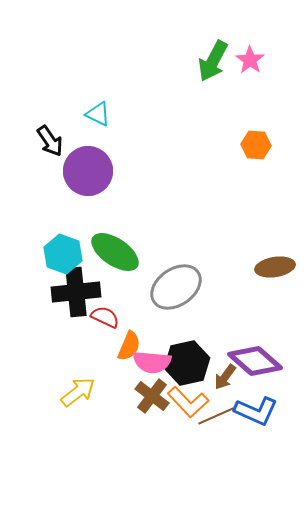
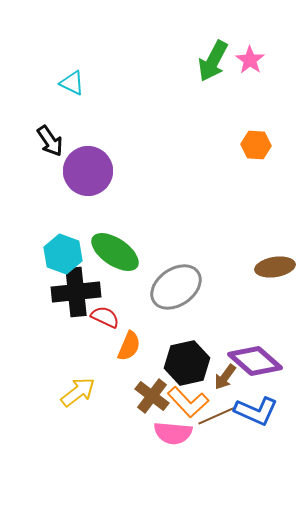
cyan triangle: moved 26 px left, 31 px up
pink semicircle: moved 21 px right, 71 px down
